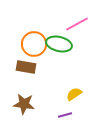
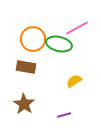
pink line: moved 4 px down
orange circle: moved 1 px left, 5 px up
yellow semicircle: moved 13 px up
brown star: rotated 25 degrees clockwise
purple line: moved 1 px left
